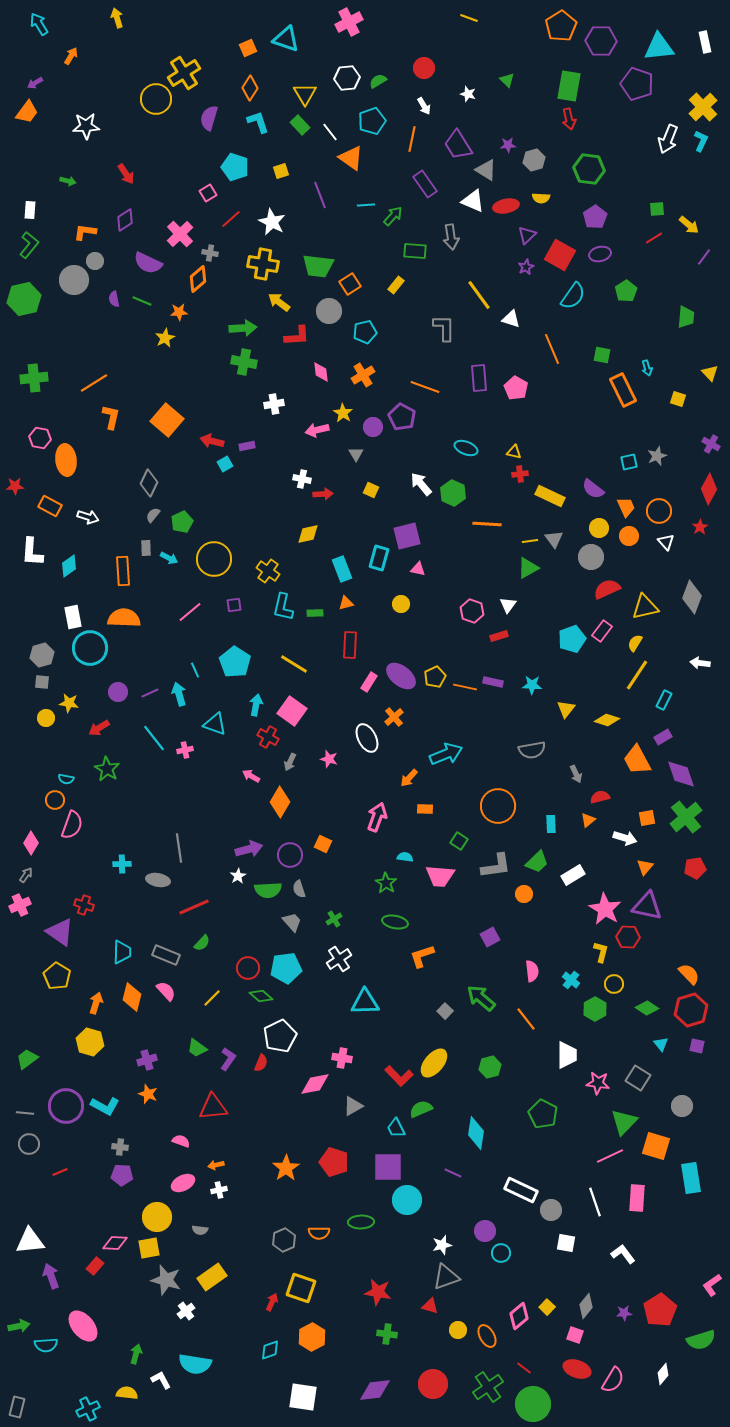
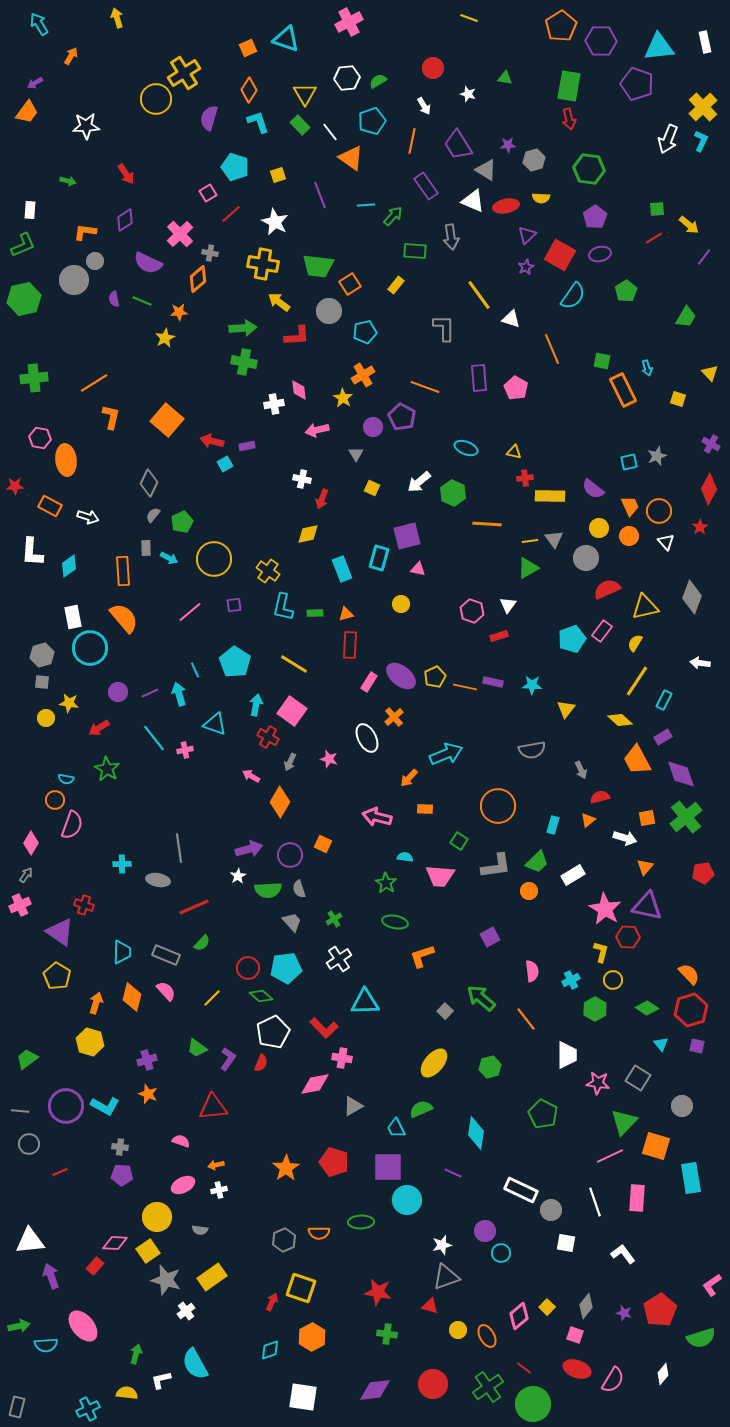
red circle at (424, 68): moved 9 px right
green triangle at (507, 80): moved 2 px left, 2 px up; rotated 35 degrees counterclockwise
orange diamond at (250, 88): moved 1 px left, 2 px down
orange line at (412, 139): moved 2 px down
yellow square at (281, 171): moved 3 px left, 4 px down
purple rectangle at (425, 184): moved 1 px right, 2 px down
red line at (231, 219): moved 5 px up
white star at (272, 222): moved 3 px right
green L-shape at (29, 245): moved 6 px left; rotated 28 degrees clockwise
green trapezoid at (686, 317): rotated 25 degrees clockwise
green square at (602, 355): moved 6 px down
pink diamond at (321, 372): moved 22 px left, 18 px down
yellow star at (343, 413): moved 15 px up
red cross at (520, 474): moved 5 px right, 4 px down
white arrow at (421, 484): moved 2 px left, 2 px up; rotated 90 degrees counterclockwise
yellow square at (371, 490): moved 1 px right, 2 px up
red arrow at (323, 494): moved 1 px left, 5 px down; rotated 114 degrees clockwise
yellow rectangle at (550, 496): rotated 24 degrees counterclockwise
orange trapezoid at (626, 507): moved 4 px right, 1 px up
gray circle at (591, 557): moved 5 px left, 1 px down
orange triangle at (346, 603): moved 11 px down
orange semicircle at (124, 618): rotated 48 degrees clockwise
yellow line at (637, 675): moved 6 px down
yellow diamond at (607, 720): moved 13 px right; rotated 25 degrees clockwise
gray arrow at (576, 774): moved 5 px right, 4 px up
pink arrow at (377, 817): rotated 96 degrees counterclockwise
cyan rectangle at (551, 824): moved 2 px right, 1 px down; rotated 18 degrees clockwise
red pentagon at (695, 868): moved 8 px right, 5 px down
orange circle at (524, 894): moved 5 px right, 3 px up
cyan cross at (571, 980): rotated 24 degrees clockwise
yellow circle at (614, 984): moved 1 px left, 4 px up
white pentagon at (280, 1036): moved 7 px left, 4 px up
red L-shape at (399, 1076): moved 75 px left, 48 px up
gray line at (25, 1113): moved 5 px left, 2 px up
pink ellipse at (183, 1183): moved 2 px down
yellow square at (149, 1248): moved 1 px left, 3 px down; rotated 25 degrees counterclockwise
purple star at (624, 1313): rotated 21 degrees clockwise
green semicircle at (701, 1340): moved 2 px up
cyan semicircle at (195, 1364): rotated 52 degrees clockwise
white L-shape at (161, 1380): rotated 75 degrees counterclockwise
